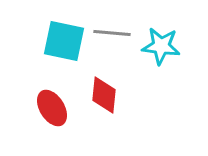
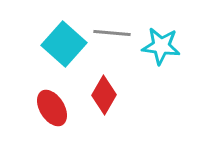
cyan square: moved 3 px down; rotated 30 degrees clockwise
red diamond: rotated 24 degrees clockwise
